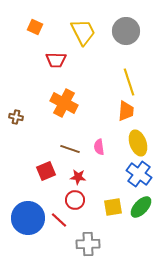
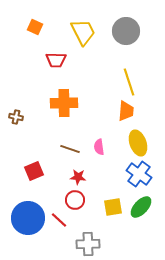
orange cross: rotated 28 degrees counterclockwise
red square: moved 12 px left
